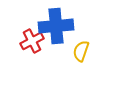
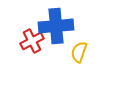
yellow semicircle: moved 2 px left, 1 px down
